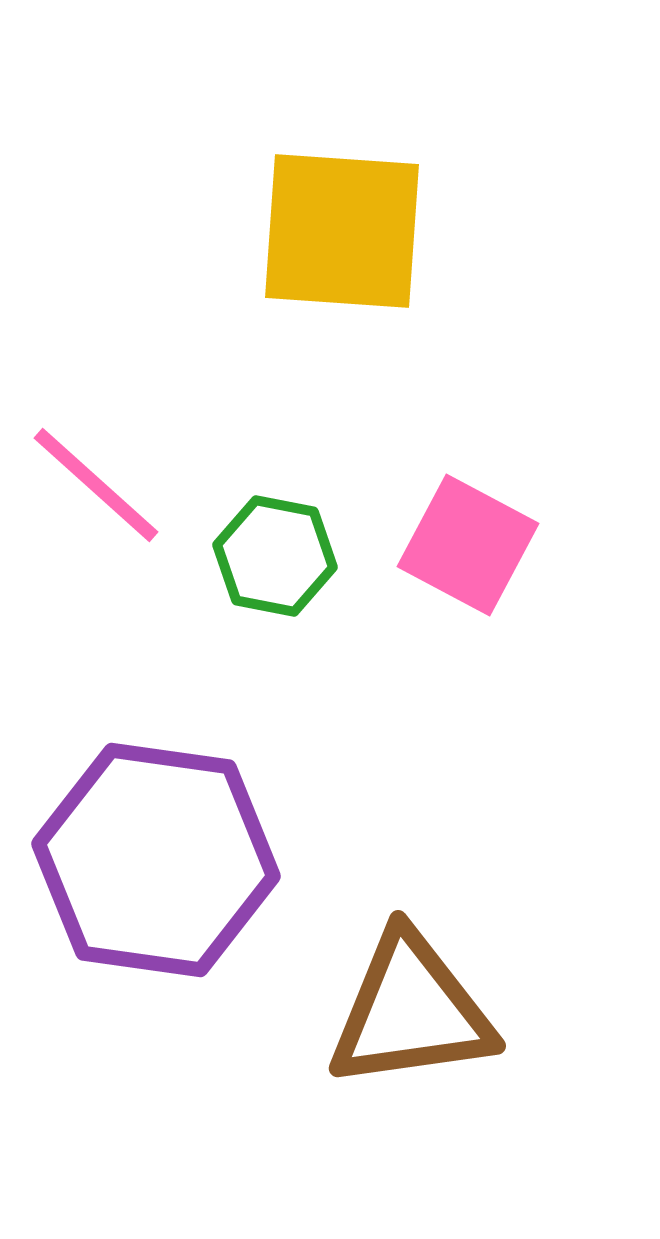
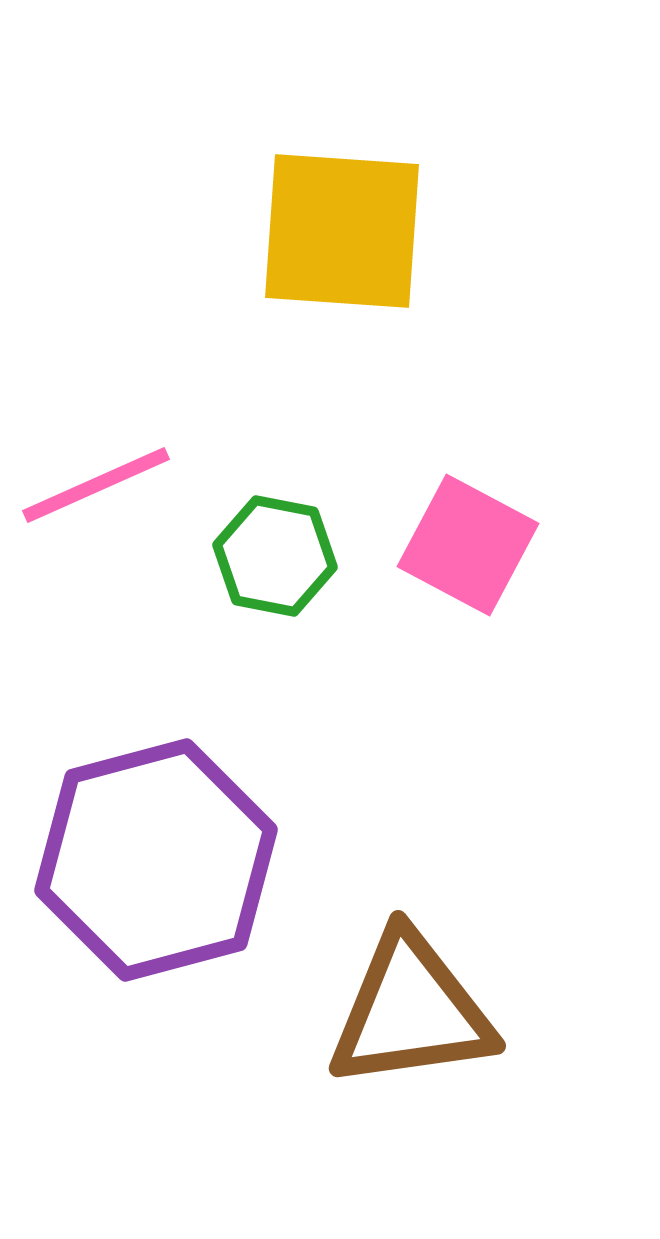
pink line: rotated 66 degrees counterclockwise
purple hexagon: rotated 23 degrees counterclockwise
